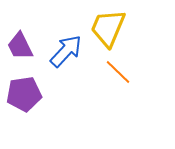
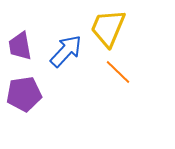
purple trapezoid: rotated 16 degrees clockwise
